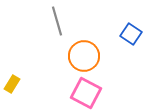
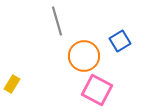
blue square: moved 11 px left, 7 px down; rotated 25 degrees clockwise
pink square: moved 11 px right, 3 px up
